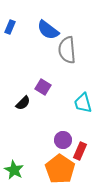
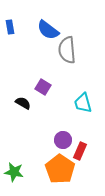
blue rectangle: rotated 32 degrees counterclockwise
black semicircle: rotated 105 degrees counterclockwise
green star: moved 2 px down; rotated 18 degrees counterclockwise
